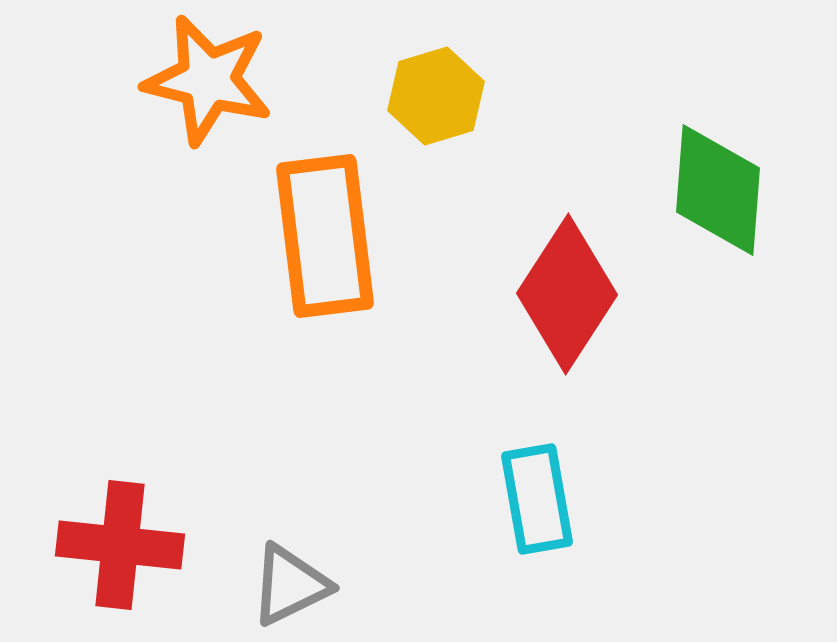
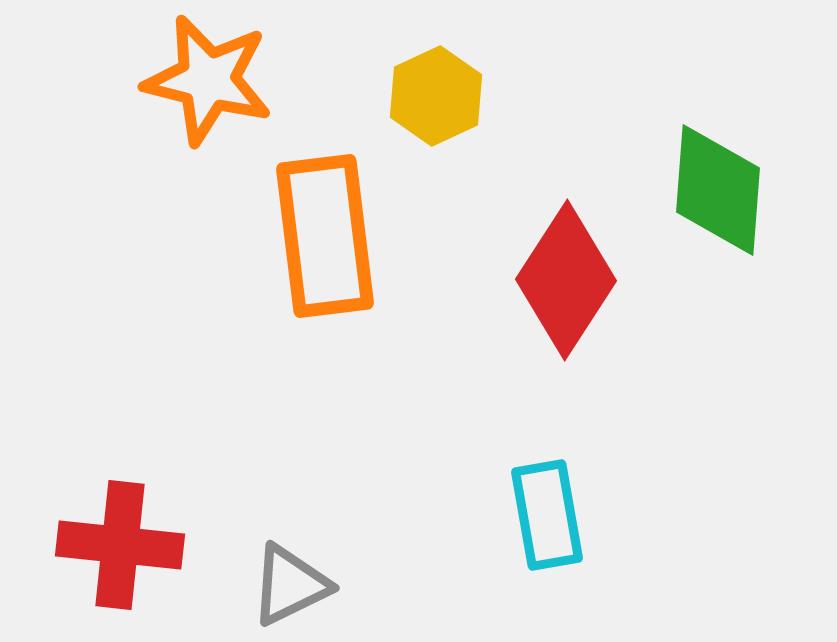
yellow hexagon: rotated 8 degrees counterclockwise
red diamond: moved 1 px left, 14 px up
cyan rectangle: moved 10 px right, 16 px down
